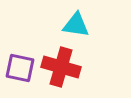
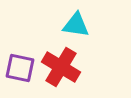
red cross: rotated 15 degrees clockwise
